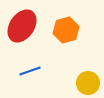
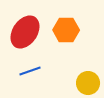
red ellipse: moved 3 px right, 6 px down
orange hexagon: rotated 15 degrees clockwise
